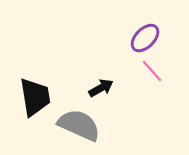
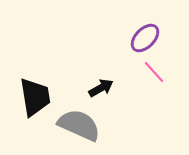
pink line: moved 2 px right, 1 px down
